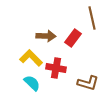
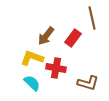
brown arrow: rotated 126 degrees clockwise
yellow L-shape: moved 1 px right; rotated 25 degrees counterclockwise
